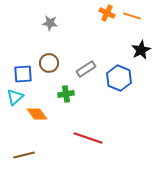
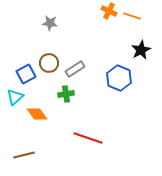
orange cross: moved 2 px right, 2 px up
gray rectangle: moved 11 px left
blue square: moved 3 px right; rotated 24 degrees counterclockwise
